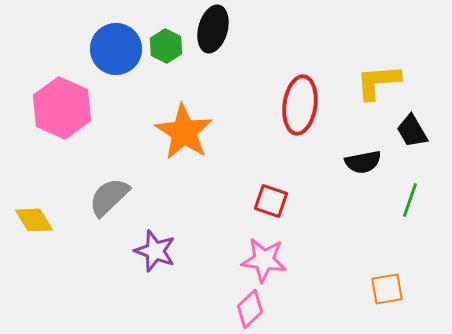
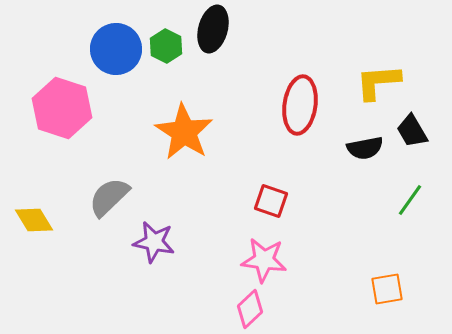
pink hexagon: rotated 6 degrees counterclockwise
black semicircle: moved 2 px right, 14 px up
green line: rotated 16 degrees clockwise
purple star: moved 1 px left, 9 px up; rotated 9 degrees counterclockwise
